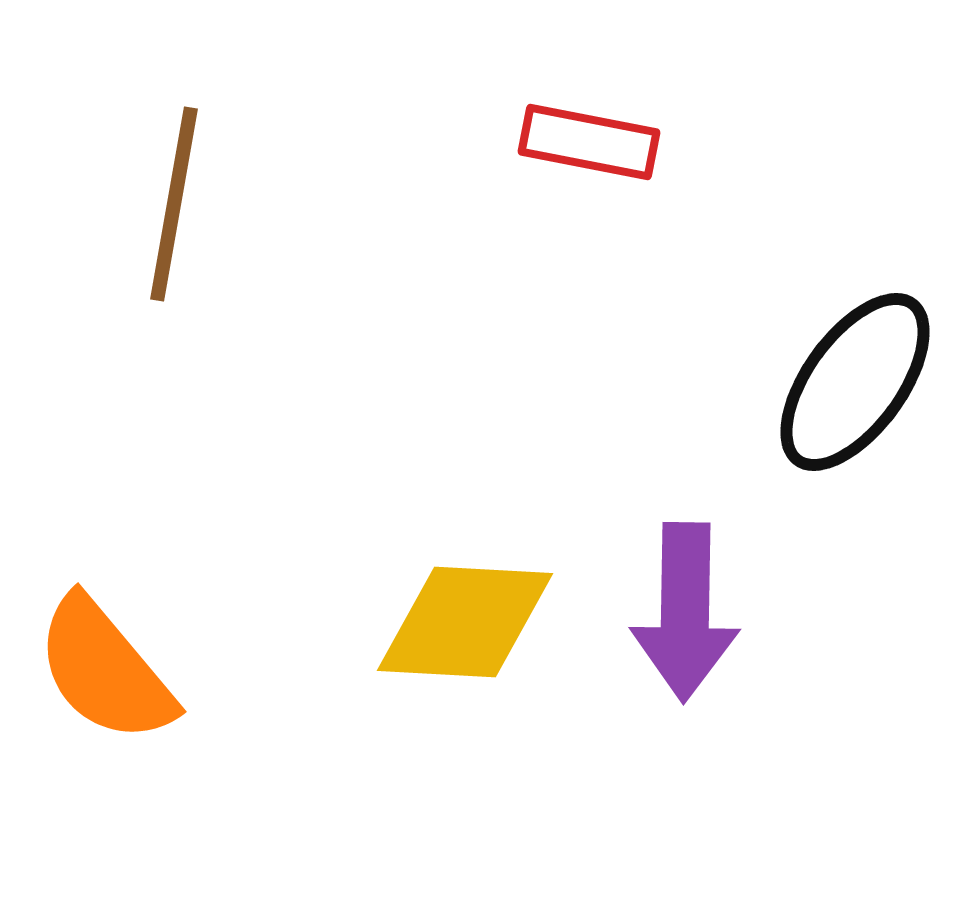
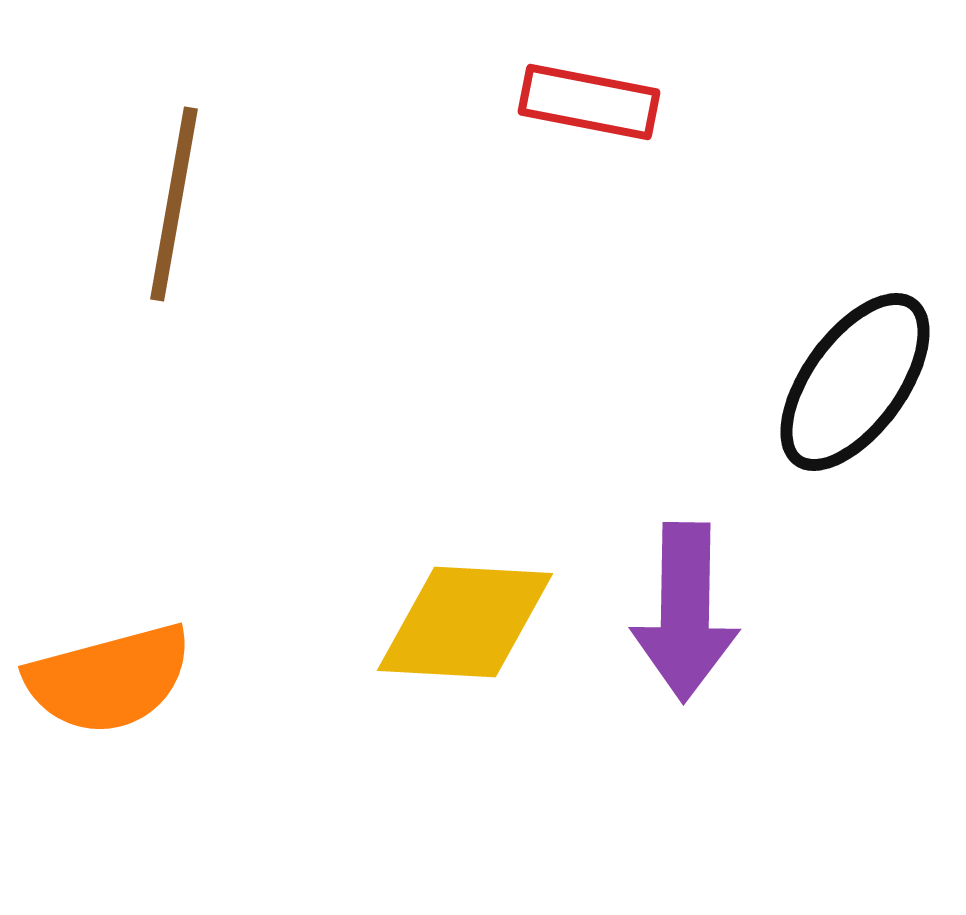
red rectangle: moved 40 px up
orange semicircle: moved 4 px right, 9 px down; rotated 65 degrees counterclockwise
